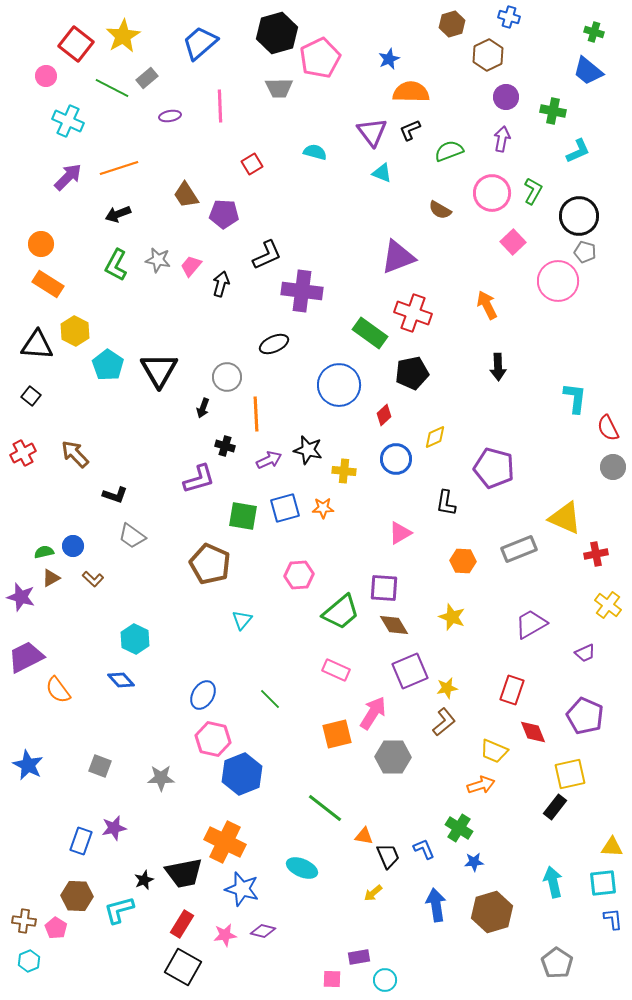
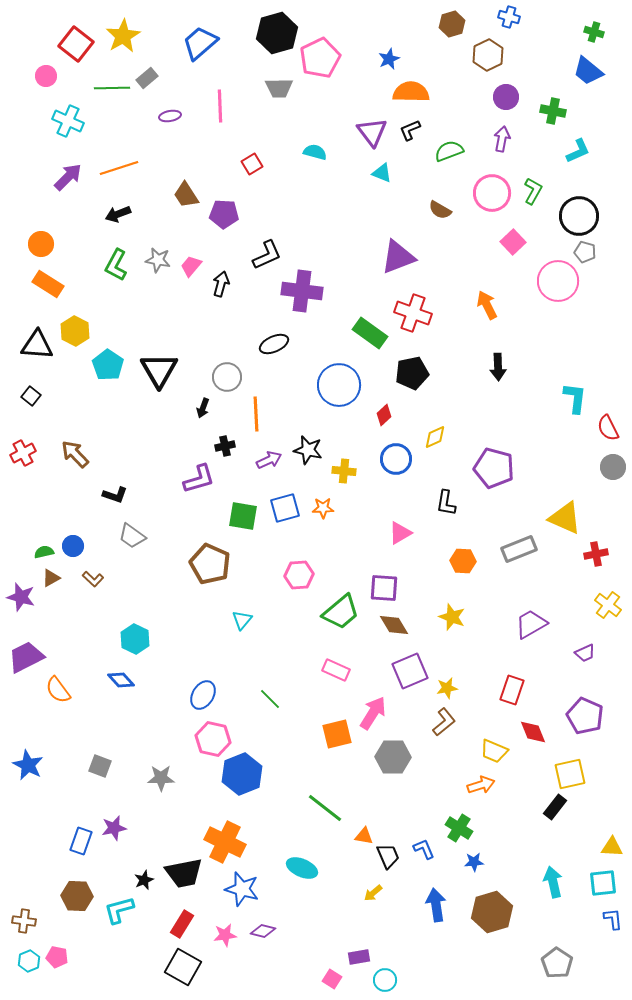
green line at (112, 88): rotated 28 degrees counterclockwise
black cross at (225, 446): rotated 30 degrees counterclockwise
pink pentagon at (56, 928): moved 1 px right, 29 px down; rotated 20 degrees counterclockwise
pink square at (332, 979): rotated 30 degrees clockwise
